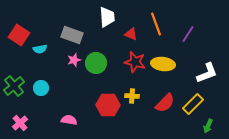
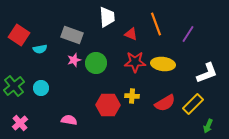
red star: rotated 15 degrees counterclockwise
red semicircle: rotated 15 degrees clockwise
